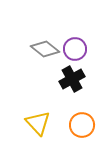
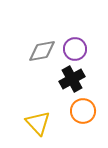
gray diamond: moved 3 px left, 2 px down; rotated 48 degrees counterclockwise
orange circle: moved 1 px right, 14 px up
